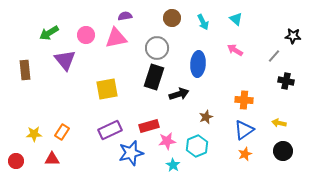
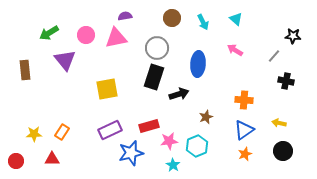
pink star: moved 2 px right
